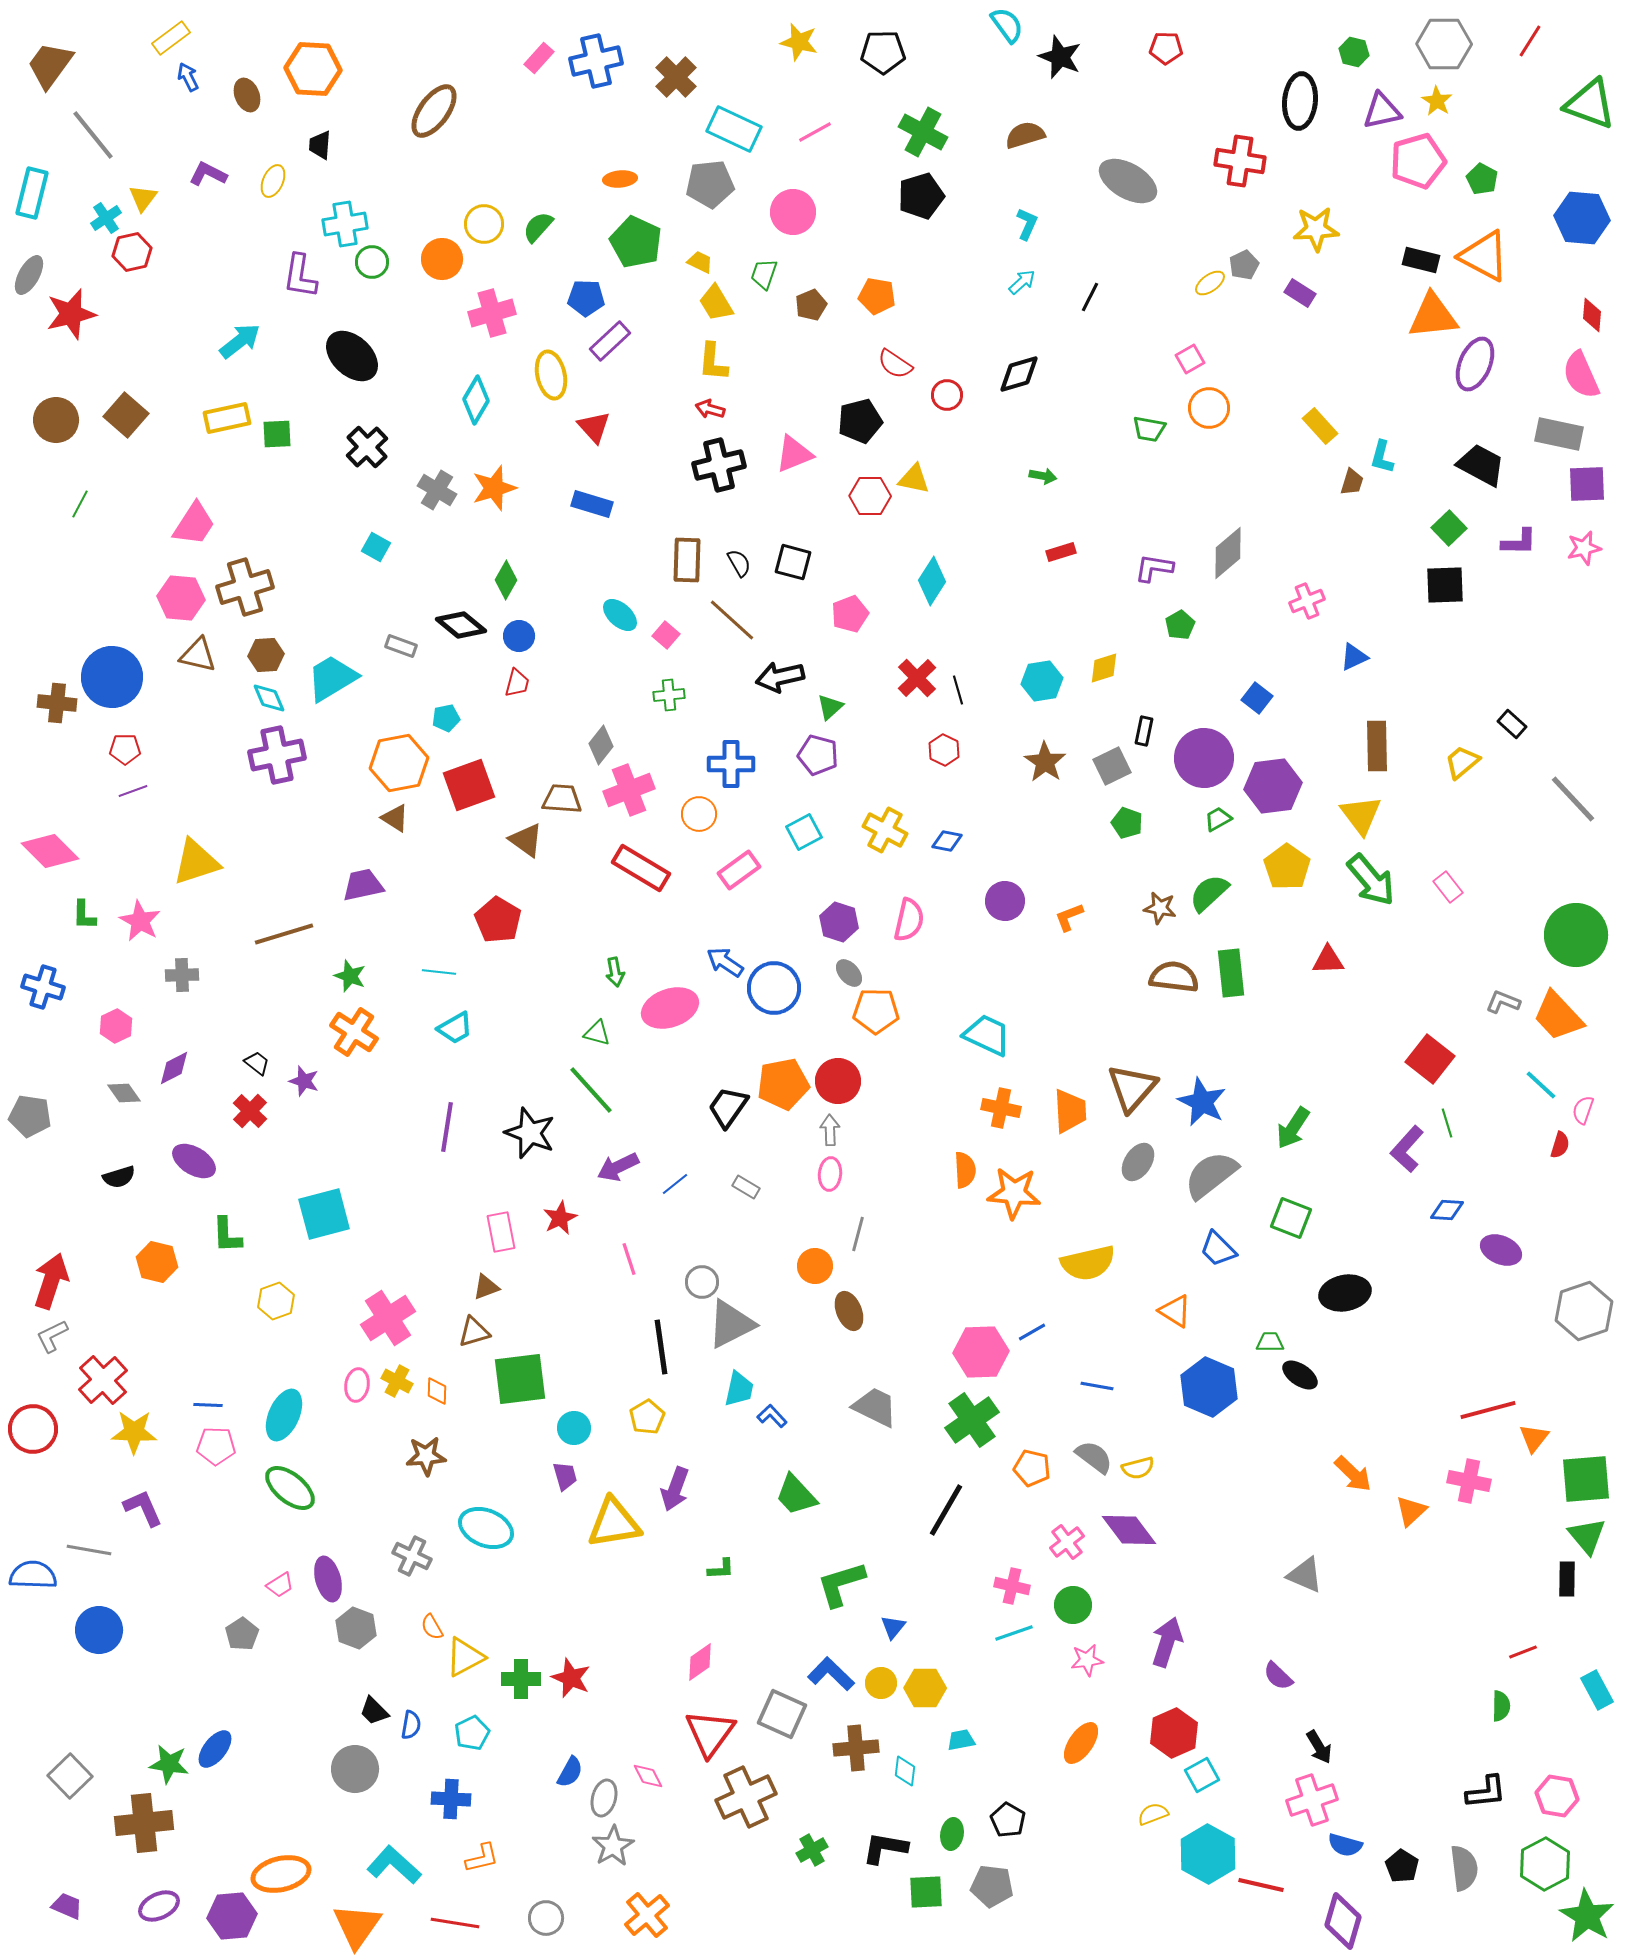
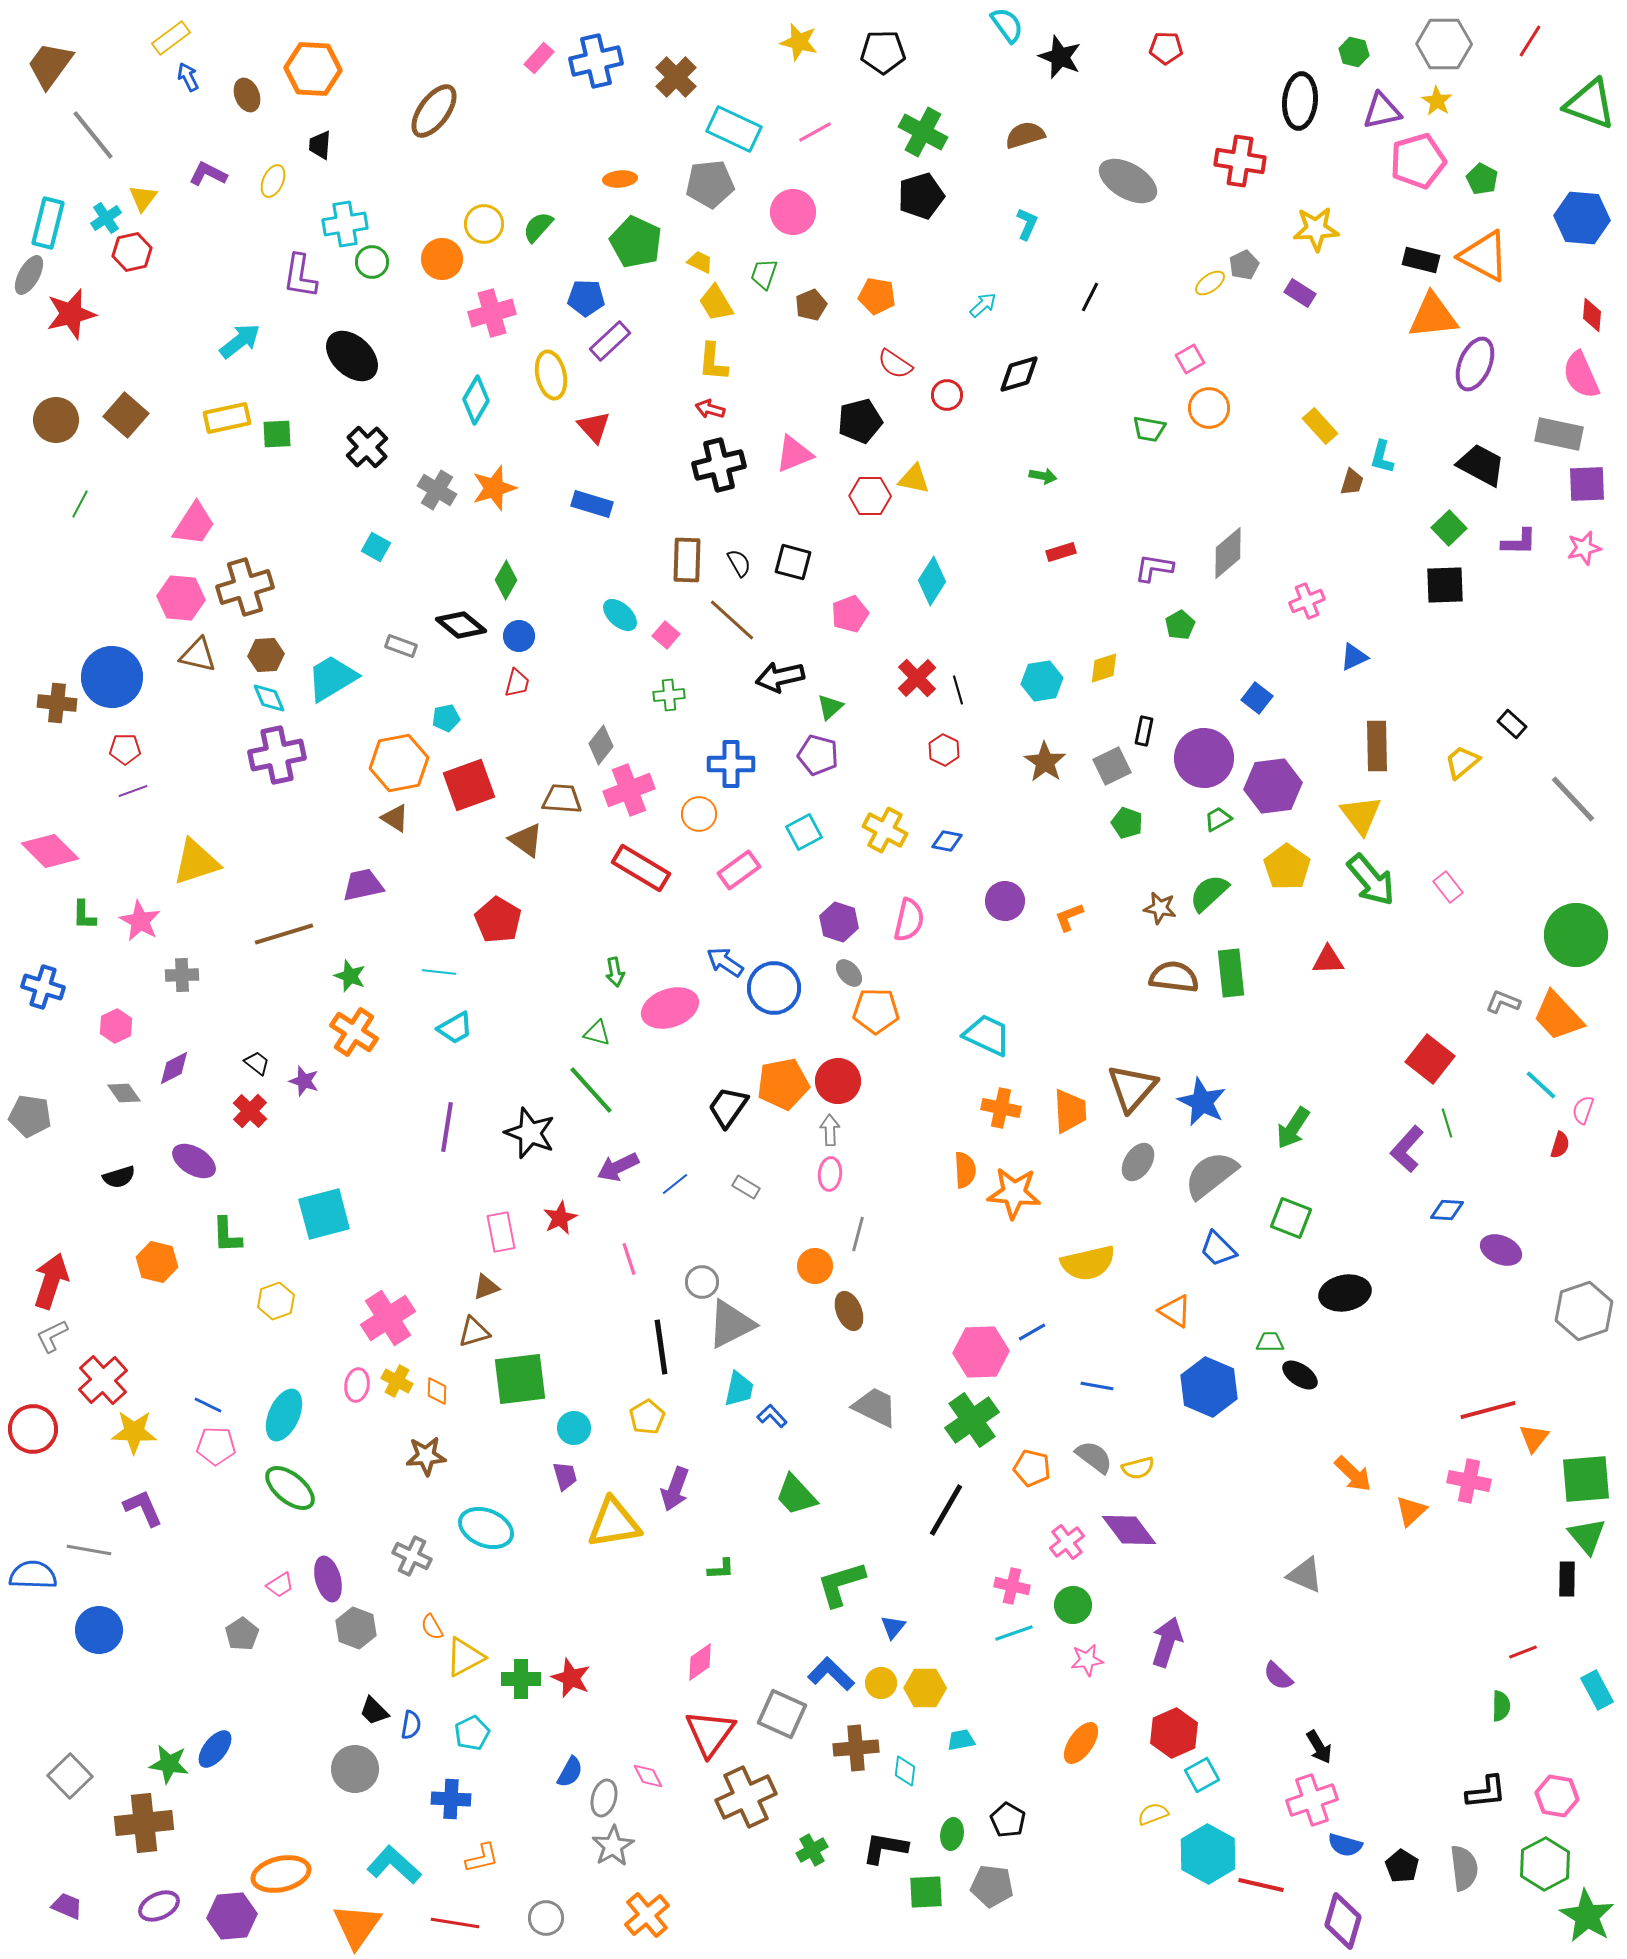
cyan rectangle at (32, 193): moved 16 px right, 30 px down
cyan arrow at (1022, 282): moved 39 px left, 23 px down
blue line at (208, 1405): rotated 24 degrees clockwise
